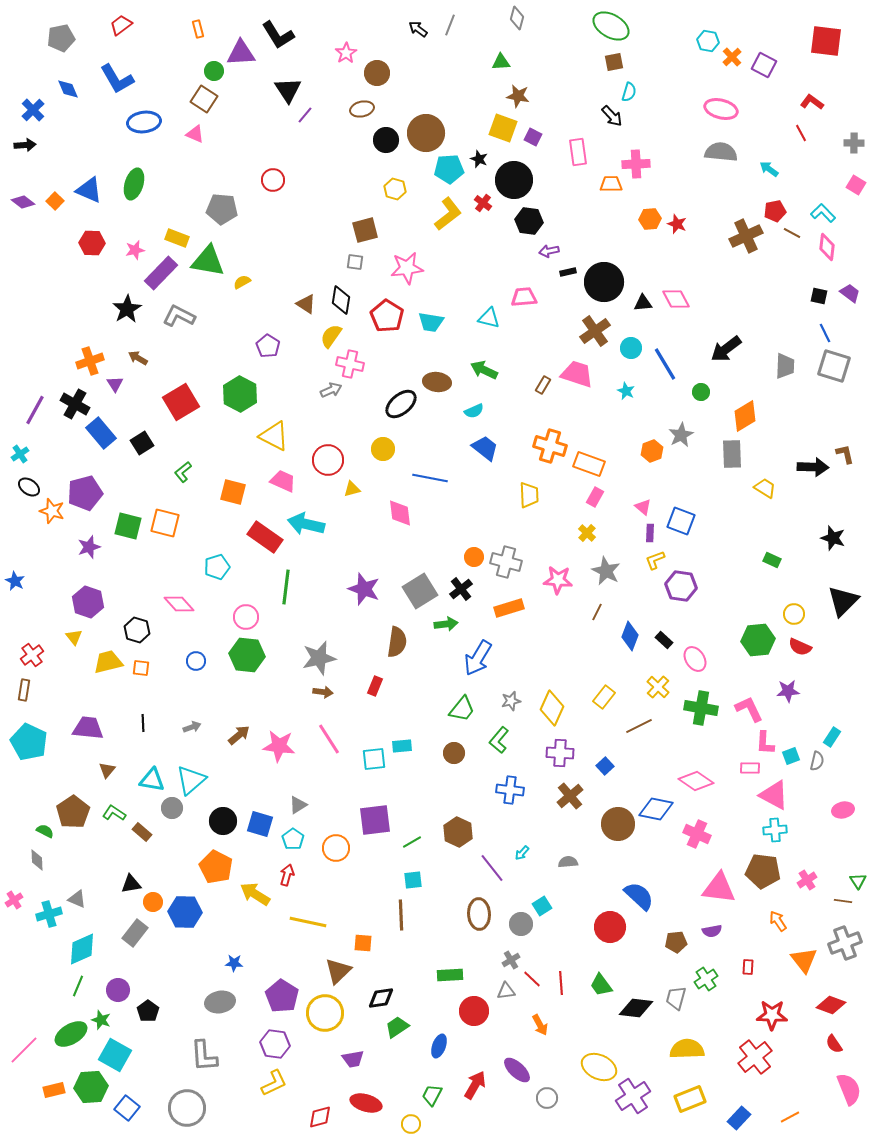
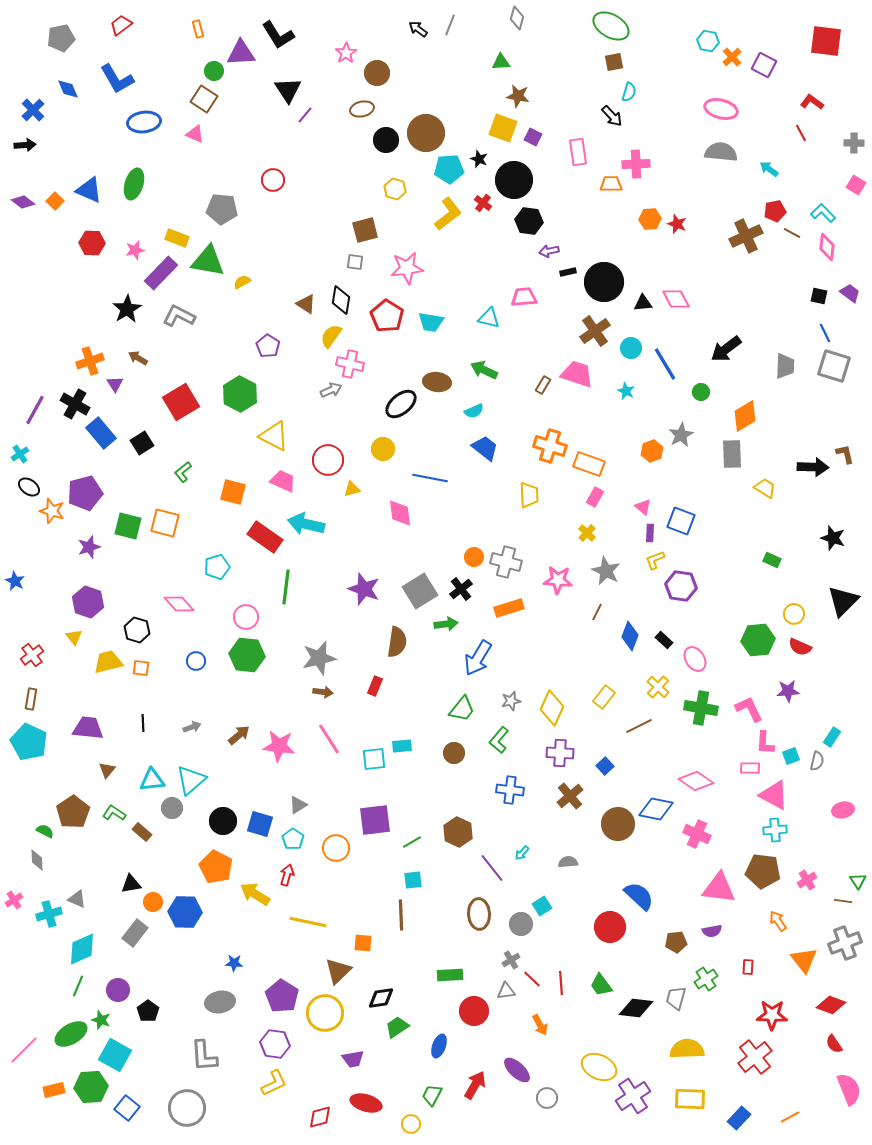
brown rectangle at (24, 690): moved 7 px right, 9 px down
cyan triangle at (152, 780): rotated 16 degrees counterclockwise
yellow rectangle at (690, 1099): rotated 24 degrees clockwise
